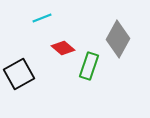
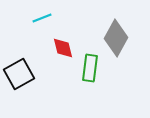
gray diamond: moved 2 px left, 1 px up
red diamond: rotated 35 degrees clockwise
green rectangle: moved 1 px right, 2 px down; rotated 12 degrees counterclockwise
